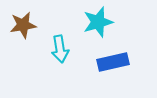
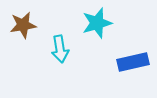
cyan star: moved 1 px left, 1 px down
blue rectangle: moved 20 px right
